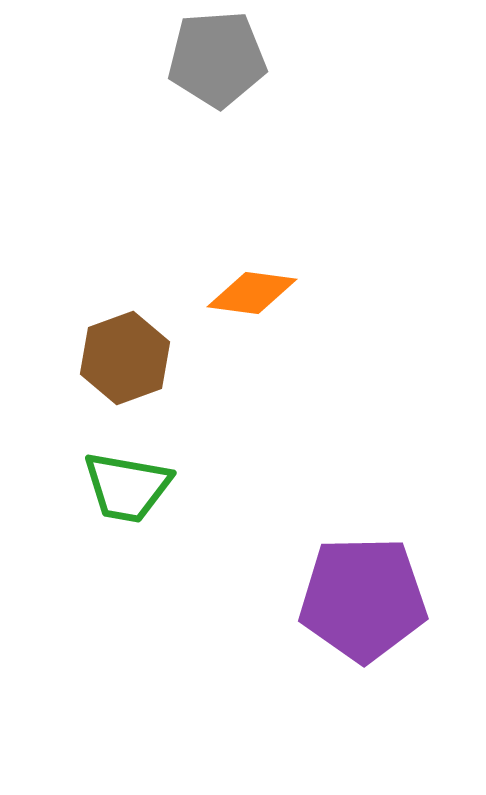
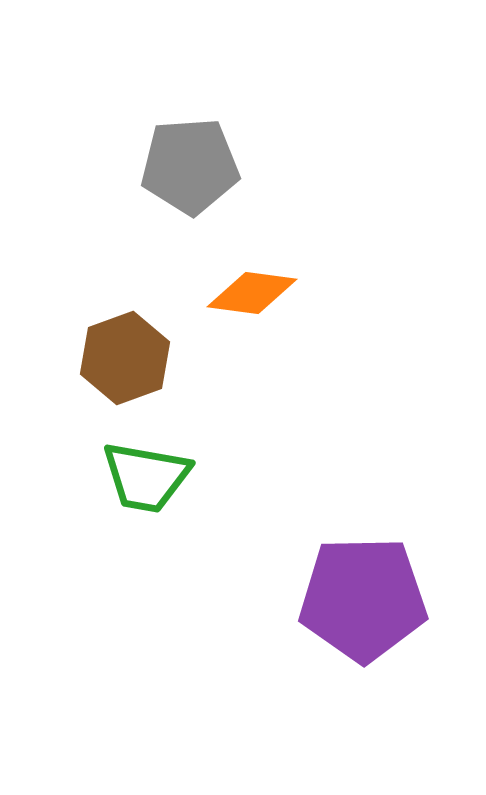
gray pentagon: moved 27 px left, 107 px down
green trapezoid: moved 19 px right, 10 px up
